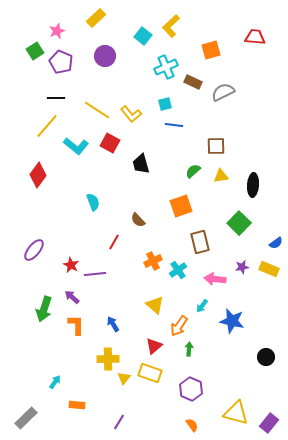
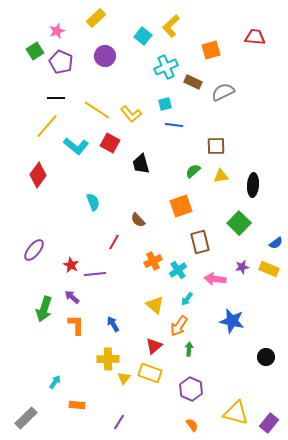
cyan arrow at (202, 306): moved 15 px left, 7 px up
